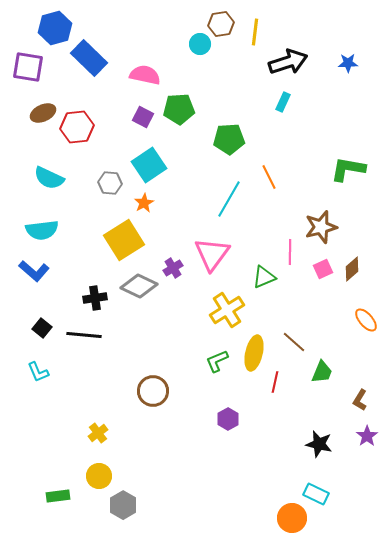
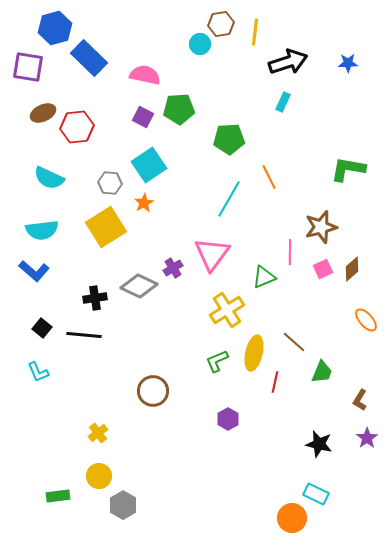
yellow square at (124, 240): moved 18 px left, 13 px up
purple star at (367, 436): moved 2 px down
